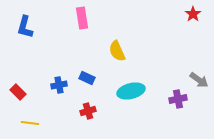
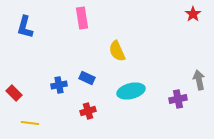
gray arrow: rotated 138 degrees counterclockwise
red rectangle: moved 4 px left, 1 px down
